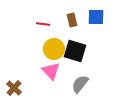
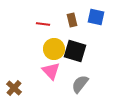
blue square: rotated 12 degrees clockwise
